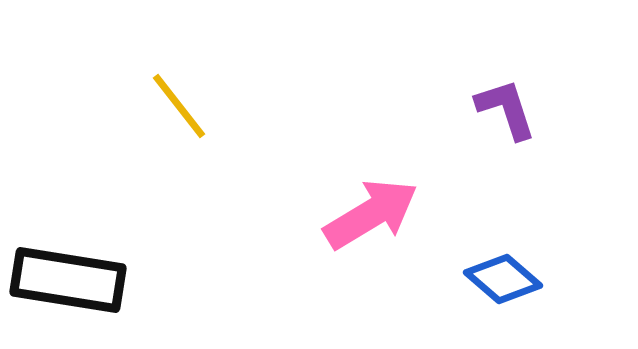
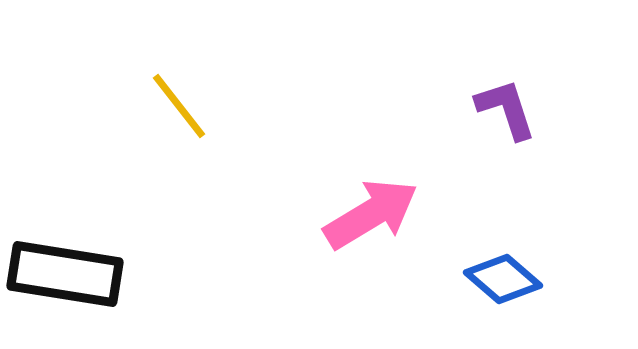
black rectangle: moved 3 px left, 6 px up
